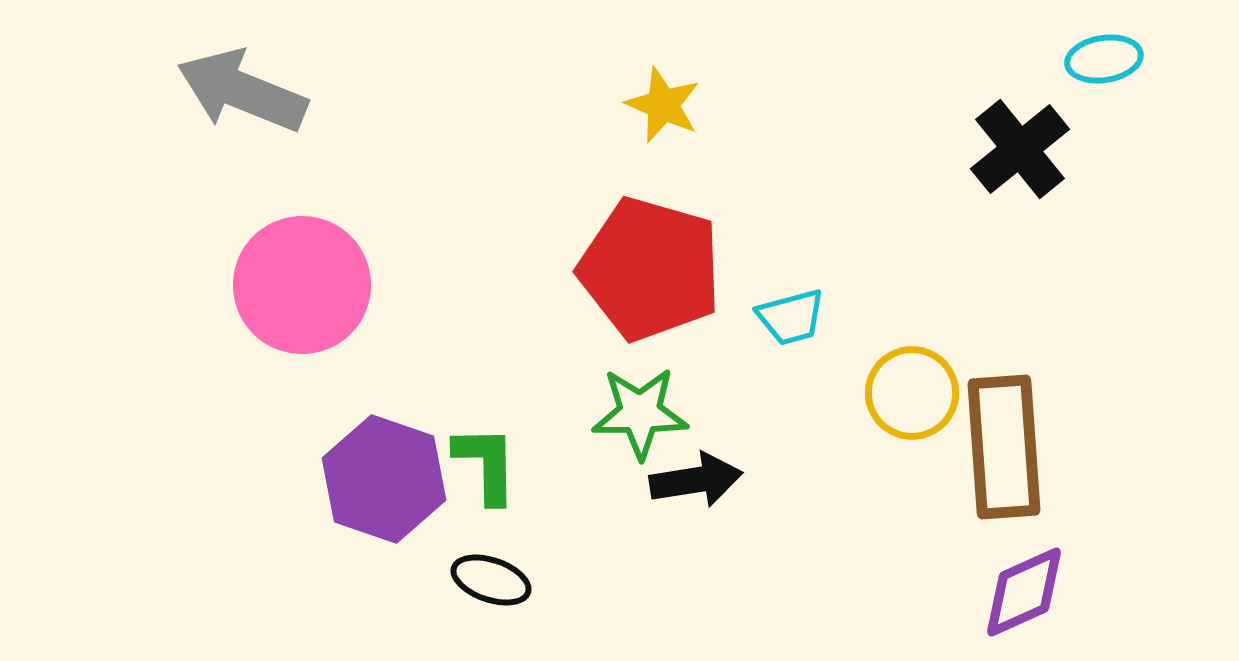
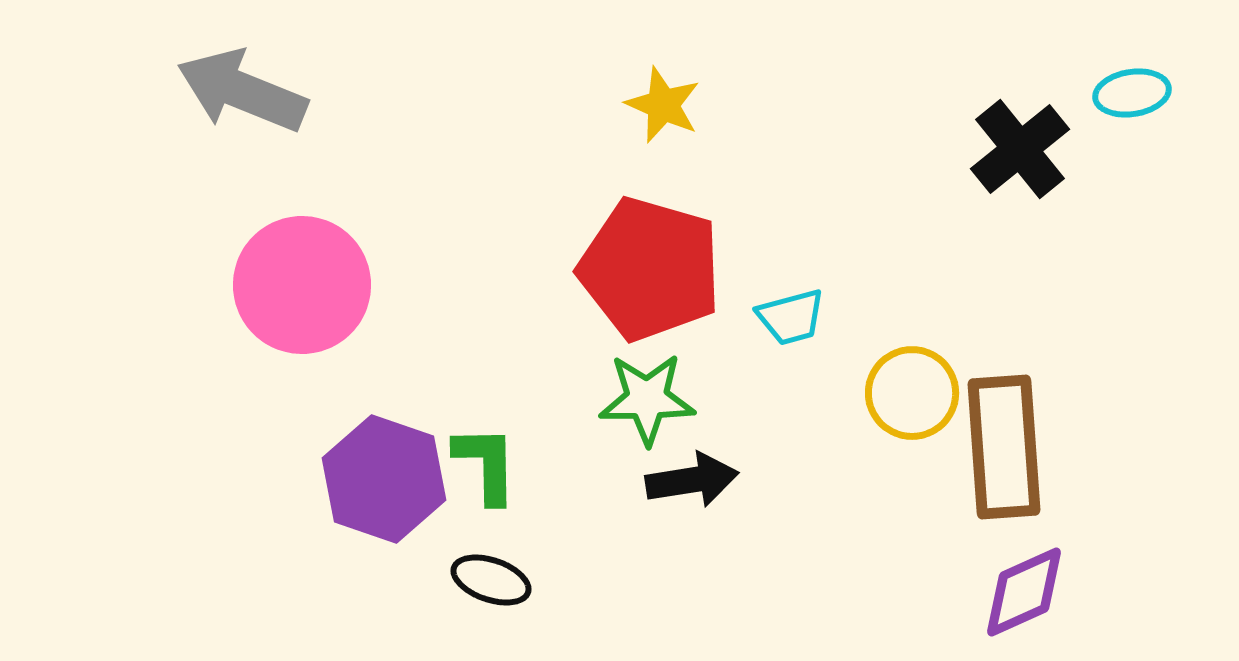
cyan ellipse: moved 28 px right, 34 px down
green star: moved 7 px right, 14 px up
black arrow: moved 4 px left
